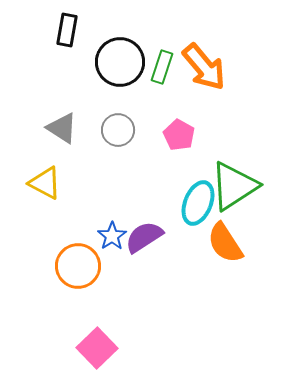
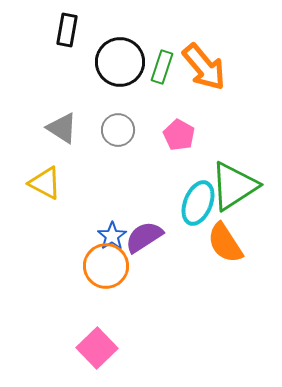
orange circle: moved 28 px right
